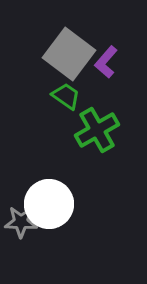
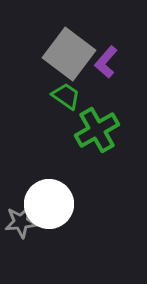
gray star: rotated 8 degrees counterclockwise
